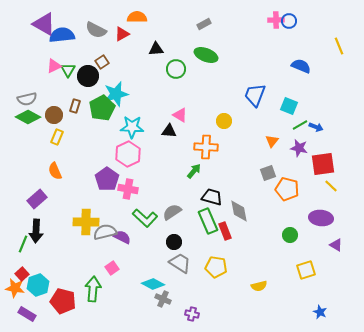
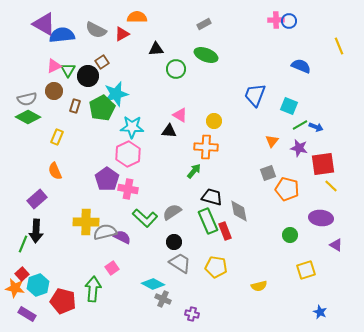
brown circle at (54, 115): moved 24 px up
yellow circle at (224, 121): moved 10 px left
